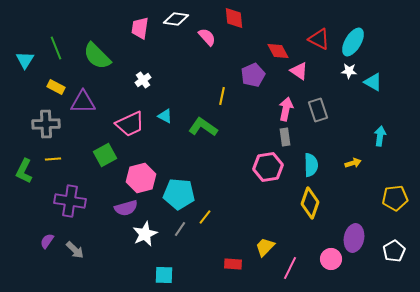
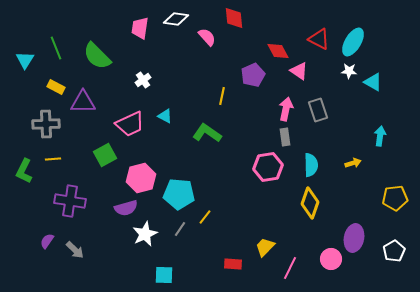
green L-shape at (203, 127): moved 4 px right, 6 px down
